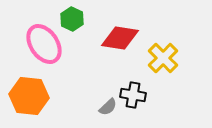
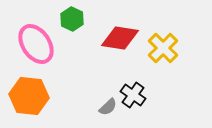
pink ellipse: moved 8 px left
yellow cross: moved 10 px up
black cross: rotated 25 degrees clockwise
